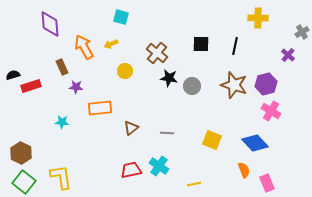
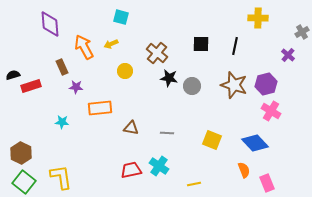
brown triangle: rotated 49 degrees clockwise
